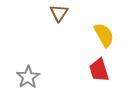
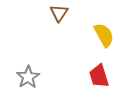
red trapezoid: moved 6 px down
